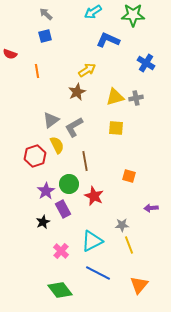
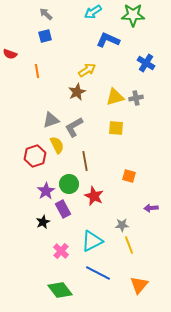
gray triangle: rotated 18 degrees clockwise
